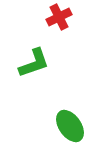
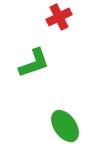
green ellipse: moved 5 px left
